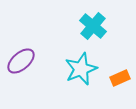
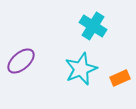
cyan cross: rotated 8 degrees counterclockwise
